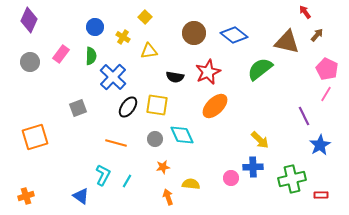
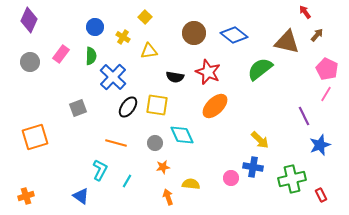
red star at (208, 72): rotated 25 degrees counterclockwise
gray circle at (155, 139): moved 4 px down
blue star at (320, 145): rotated 10 degrees clockwise
blue cross at (253, 167): rotated 12 degrees clockwise
cyan L-shape at (103, 175): moved 3 px left, 5 px up
red rectangle at (321, 195): rotated 64 degrees clockwise
